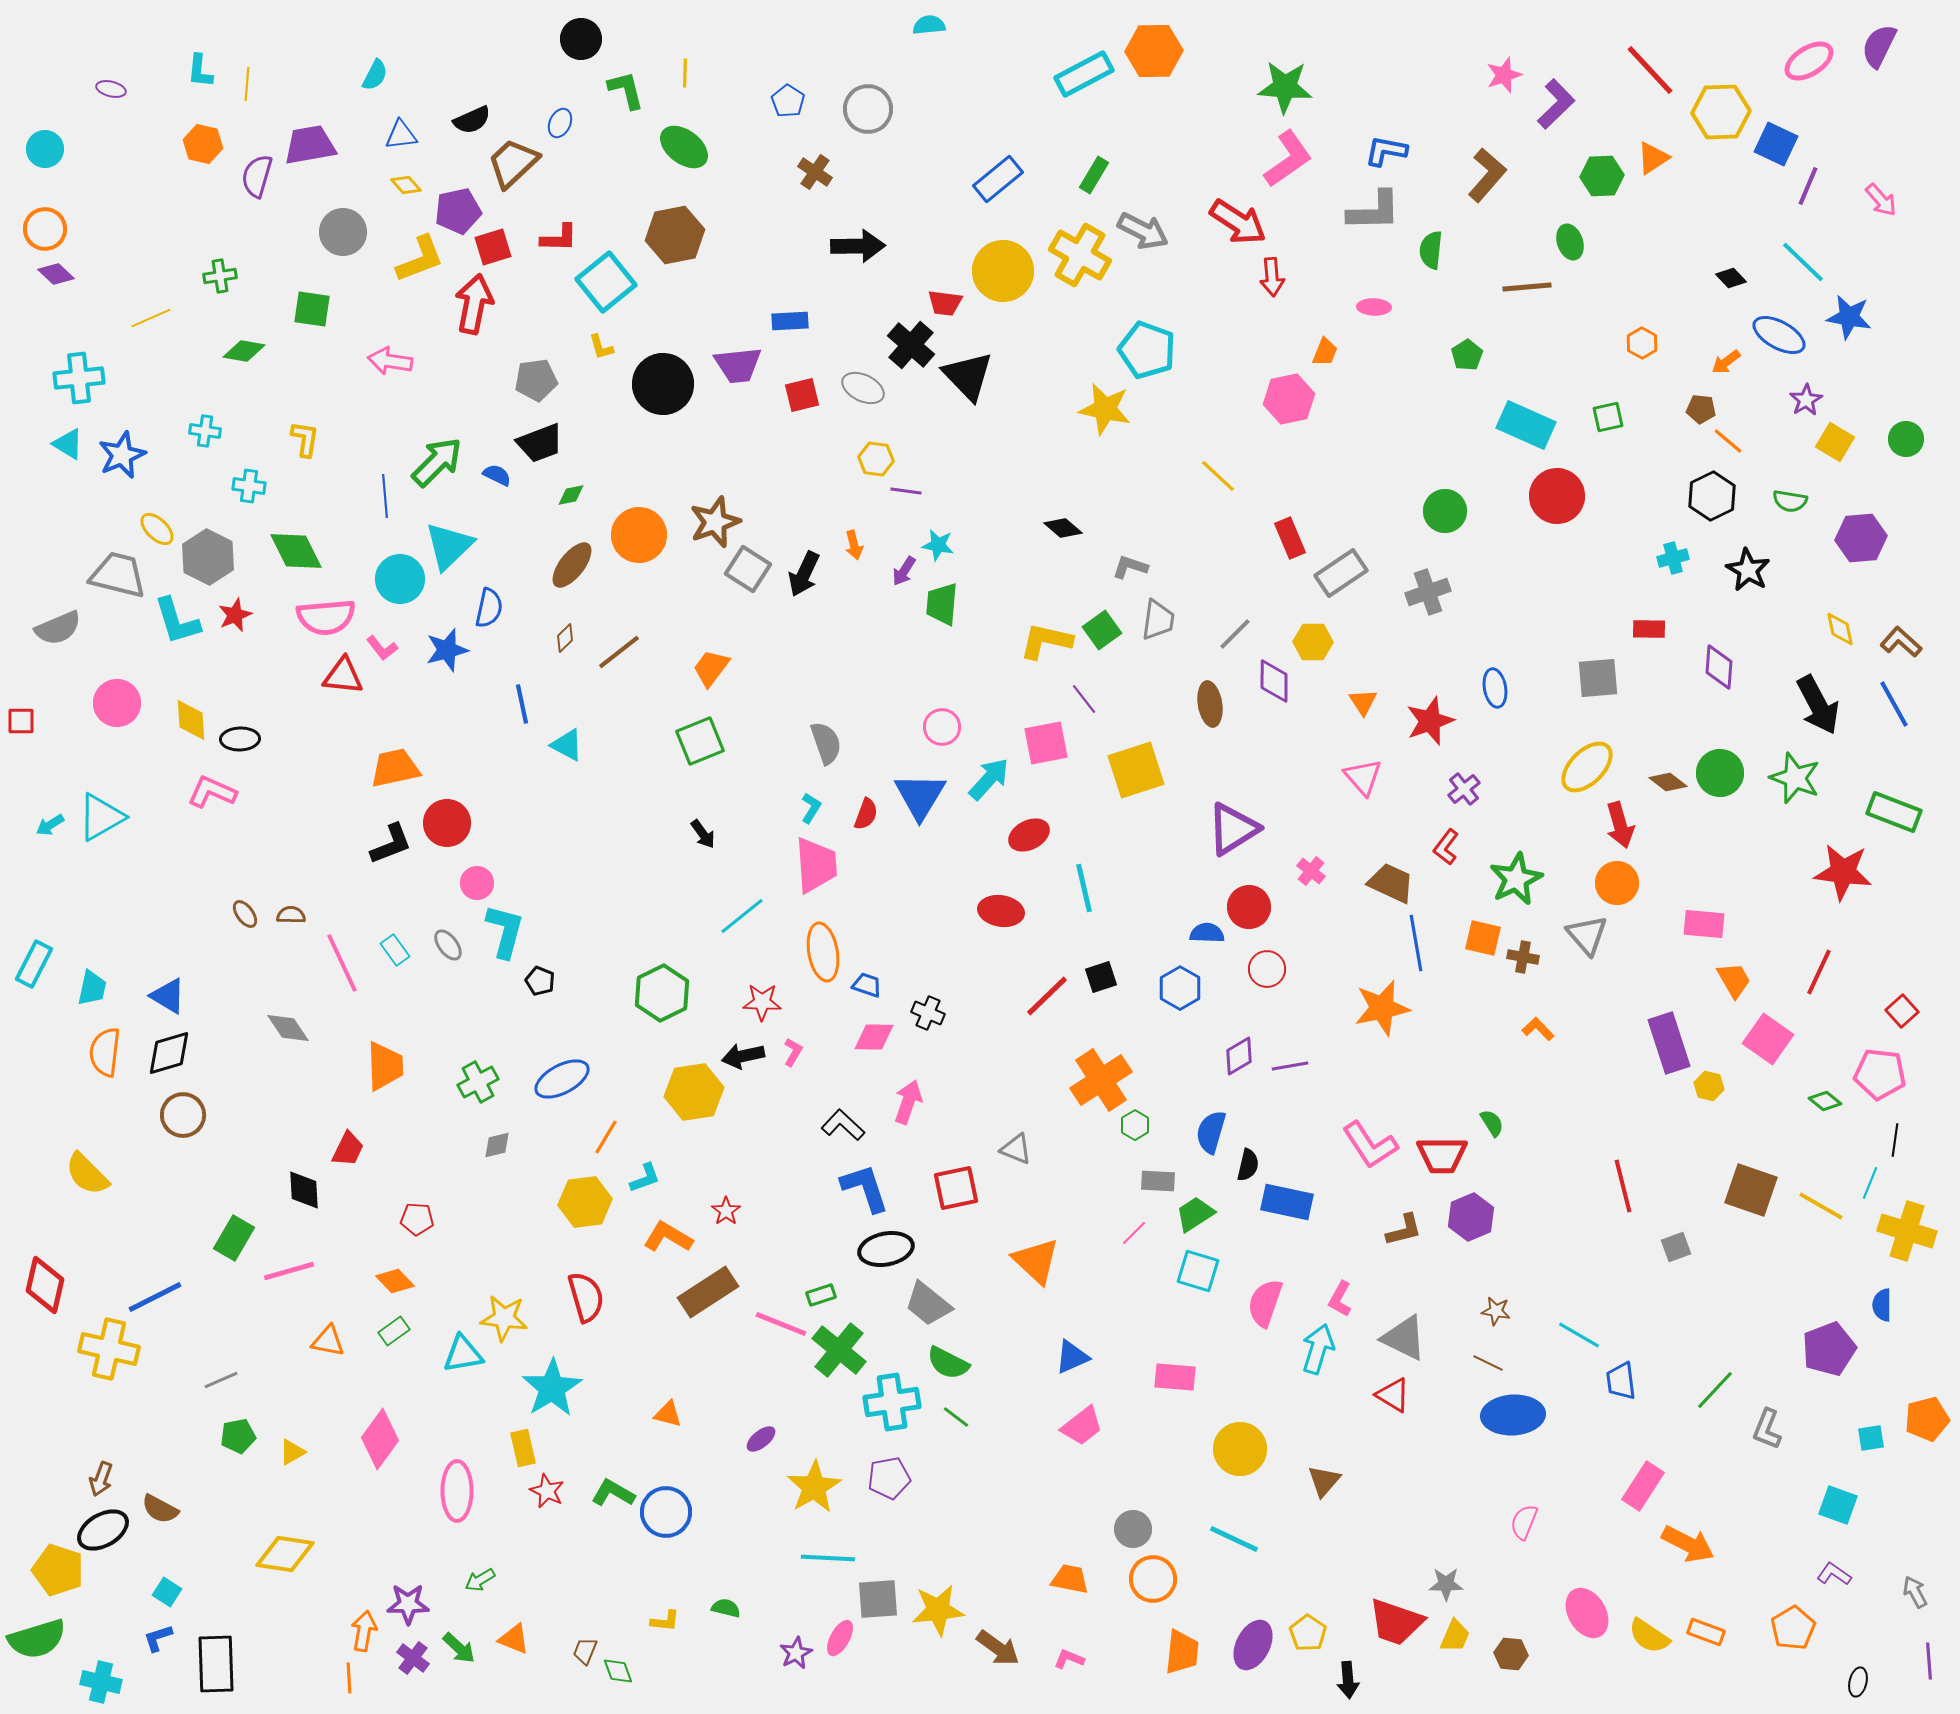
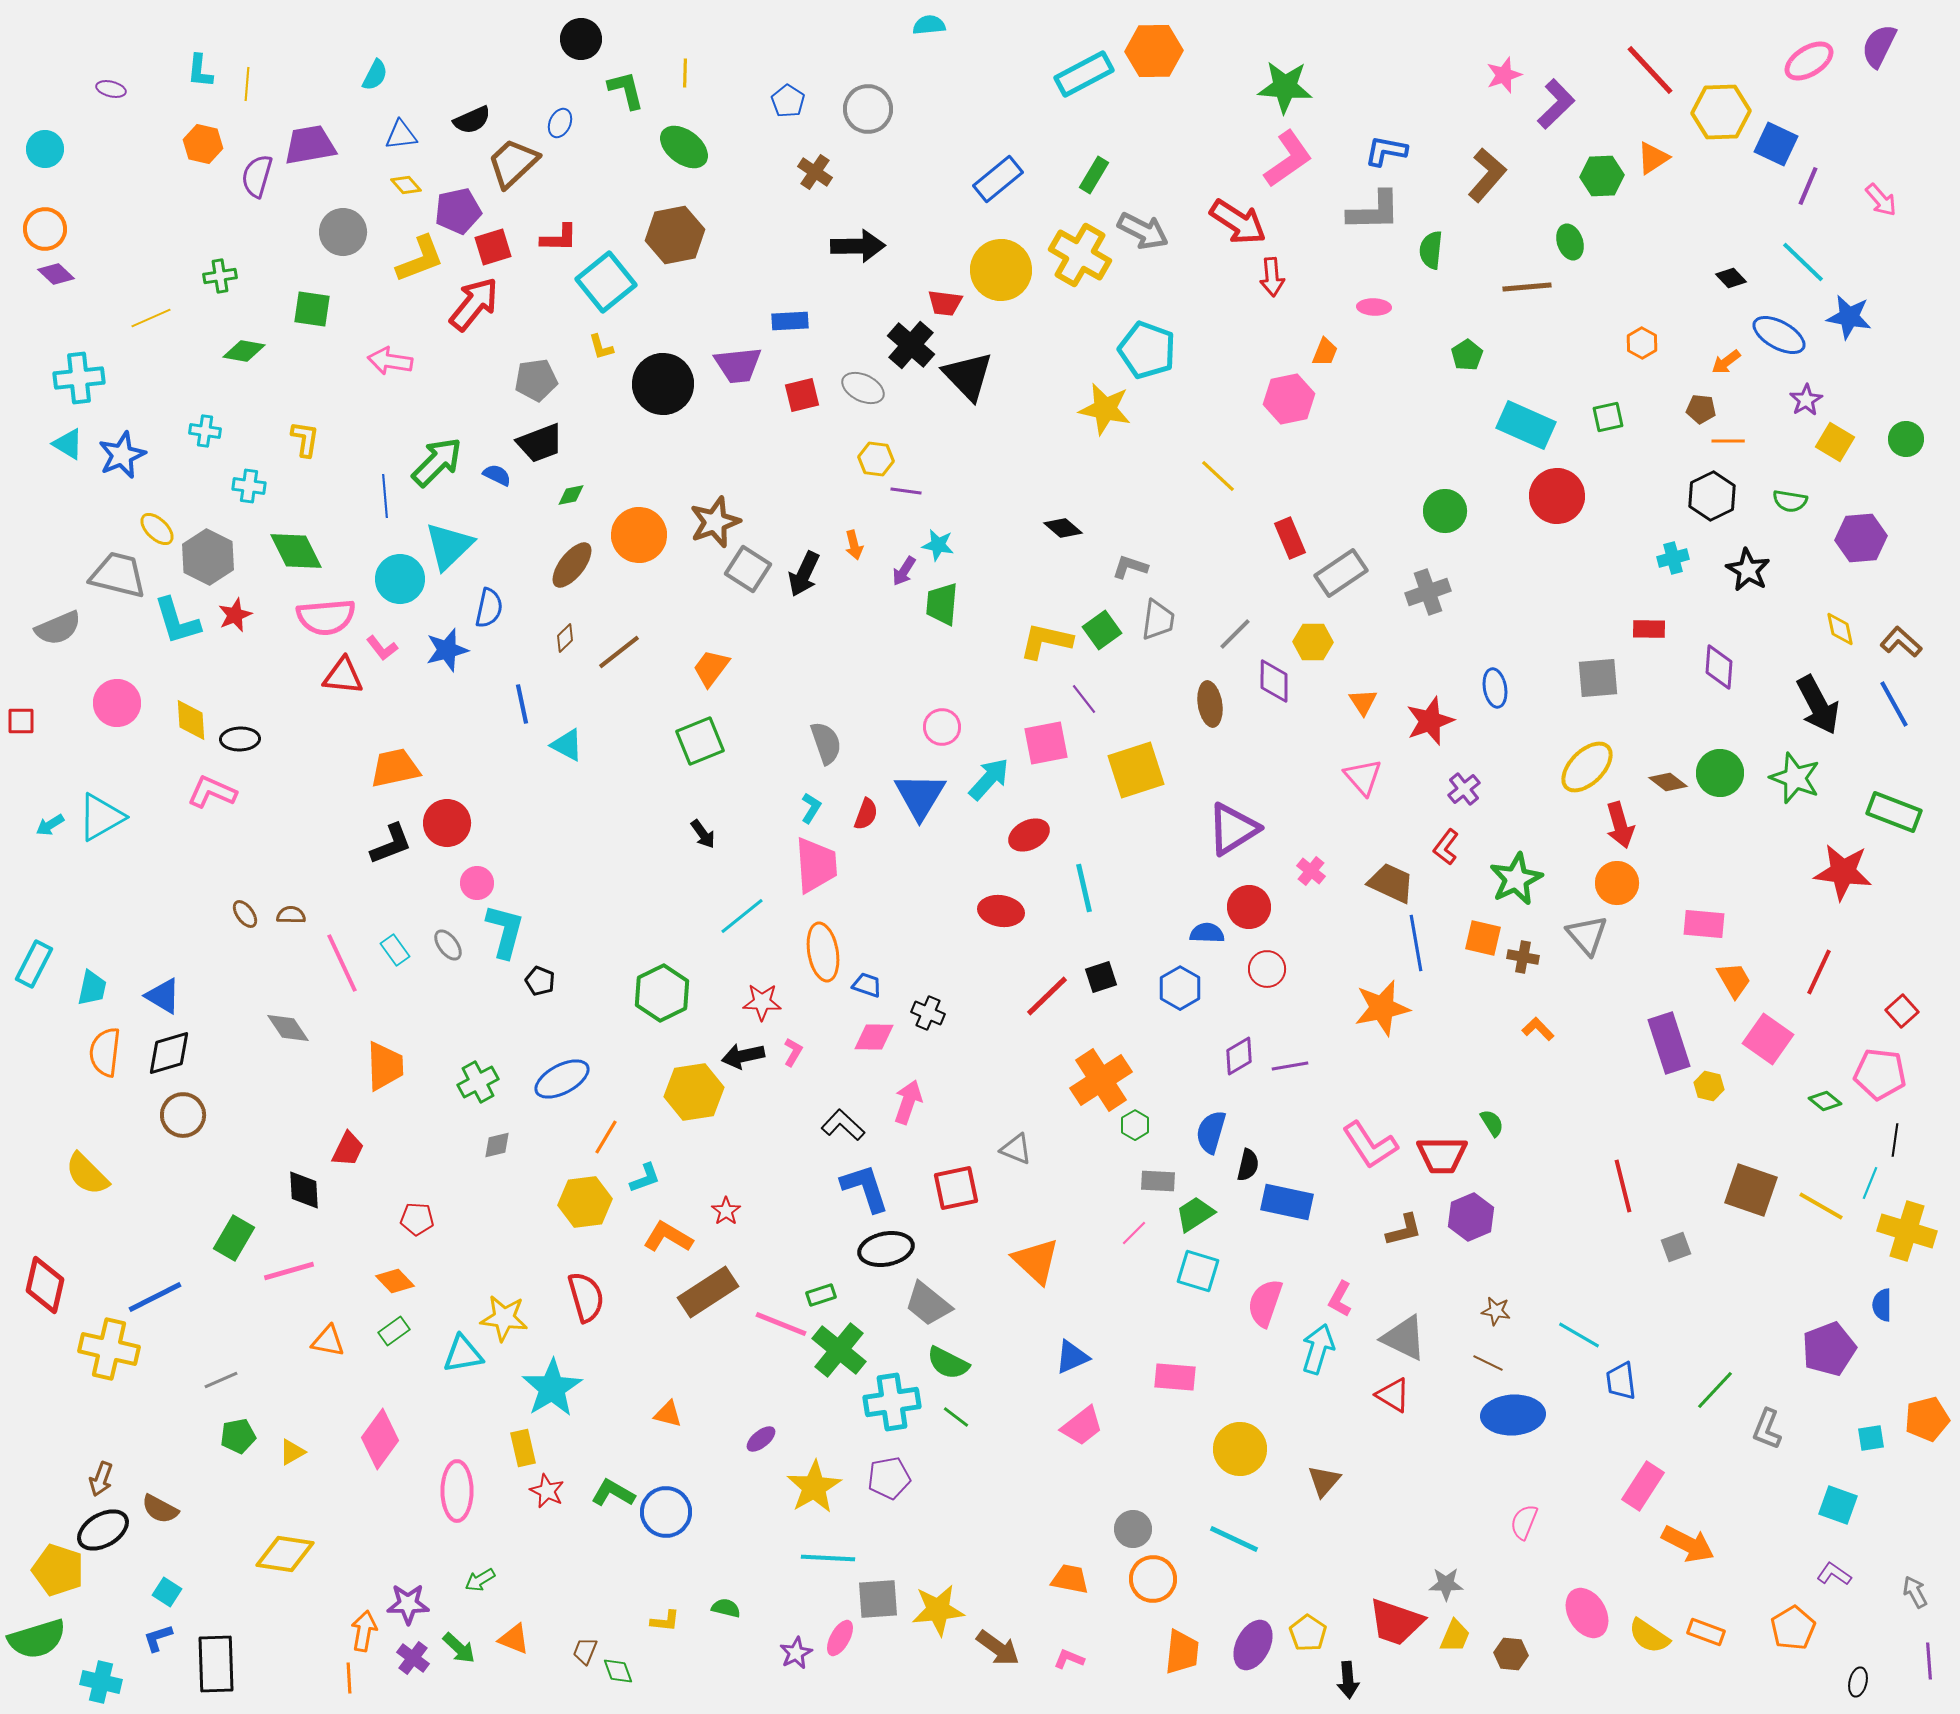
yellow circle at (1003, 271): moved 2 px left, 1 px up
red arrow at (474, 304): rotated 28 degrees clockwise
orange line at (1728, 441): rotated 40 degrees counterclockwise
blue triangle at (168, 996): moved 5 px left
